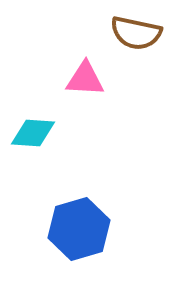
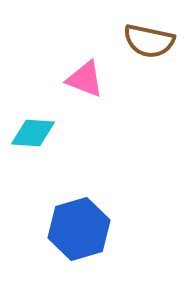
brown semicircle: moved 13 px right, 8 px down
pink triangle: rotated 18 degrees clockwise
